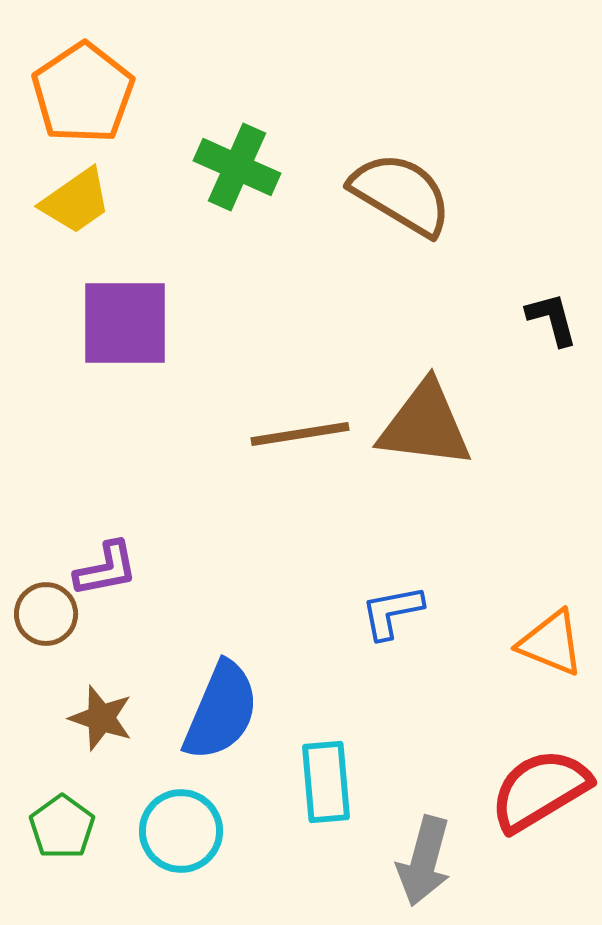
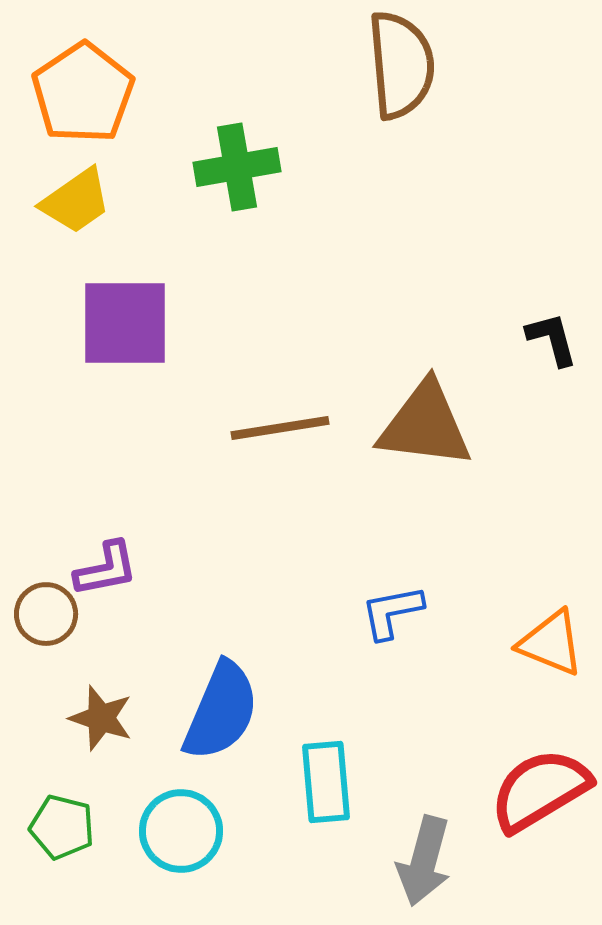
green cross: rotated 34 degrees counterclockwise
brown semicircle: moved 129 px up; rotated 54 degrees clockwise
black L-shape: moved 20 px down
brown line: moved 20 px left, 6 px up
green pentagon: rotated 22 degrees counterclockwise
